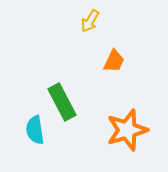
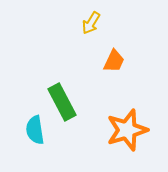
yellow arrow: moved 1 px right, 2 px down
